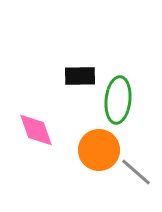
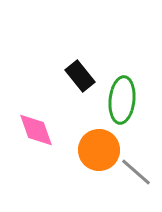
black rectangle: rotated 52 degrees clockwise
green ellipse: moved 4 px right
